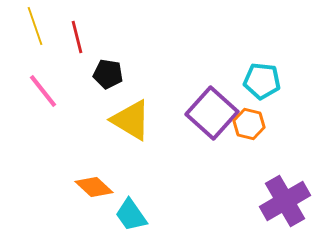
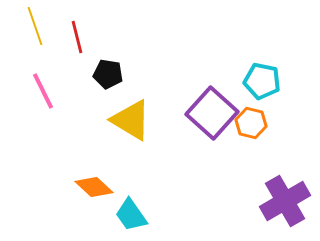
cyan pentagon: rotated 6 degrees clockwise
pink line: rotated 12 degrees clockwise
orange hexagon: moved 2 px right, 1 px up
